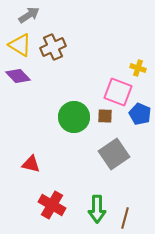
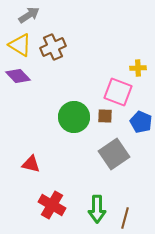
yellow cross: rotated 21 degrees counterclockwise
blue pentagon: moved 1 px right, 8 px down
